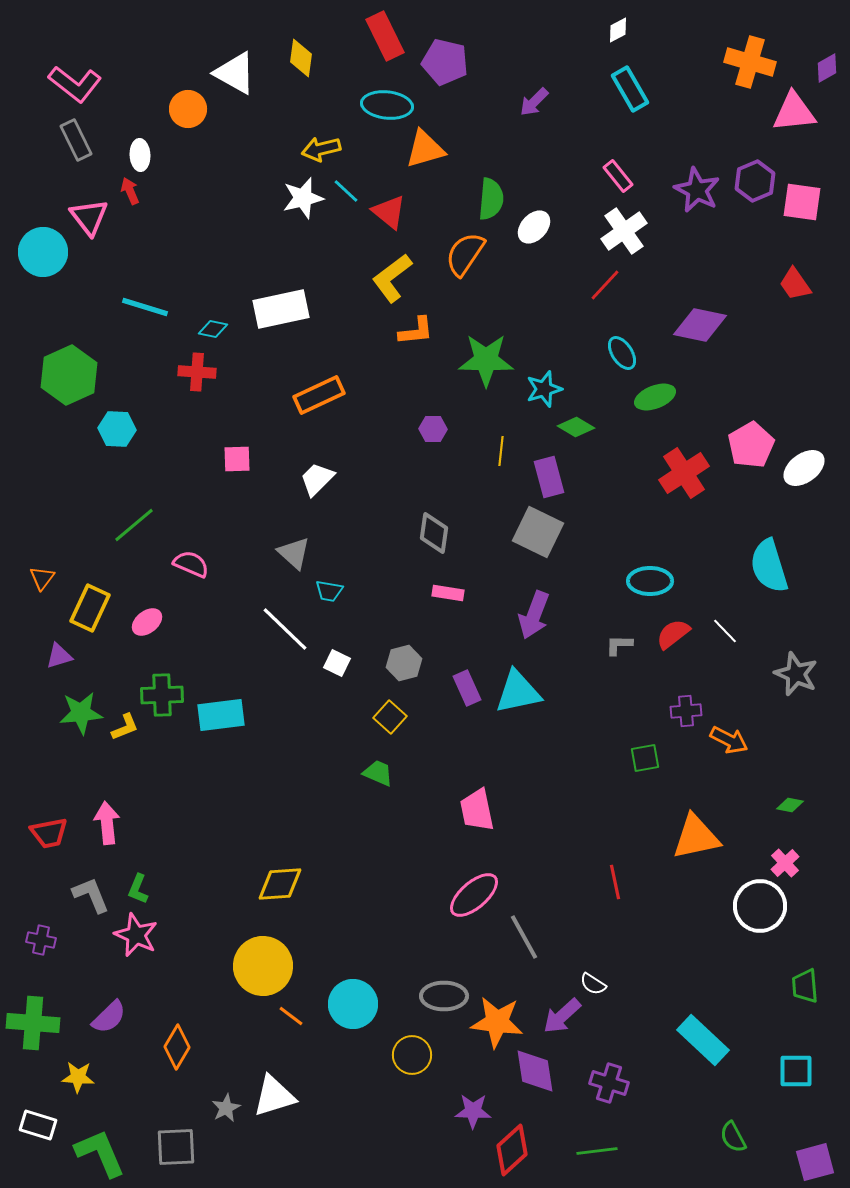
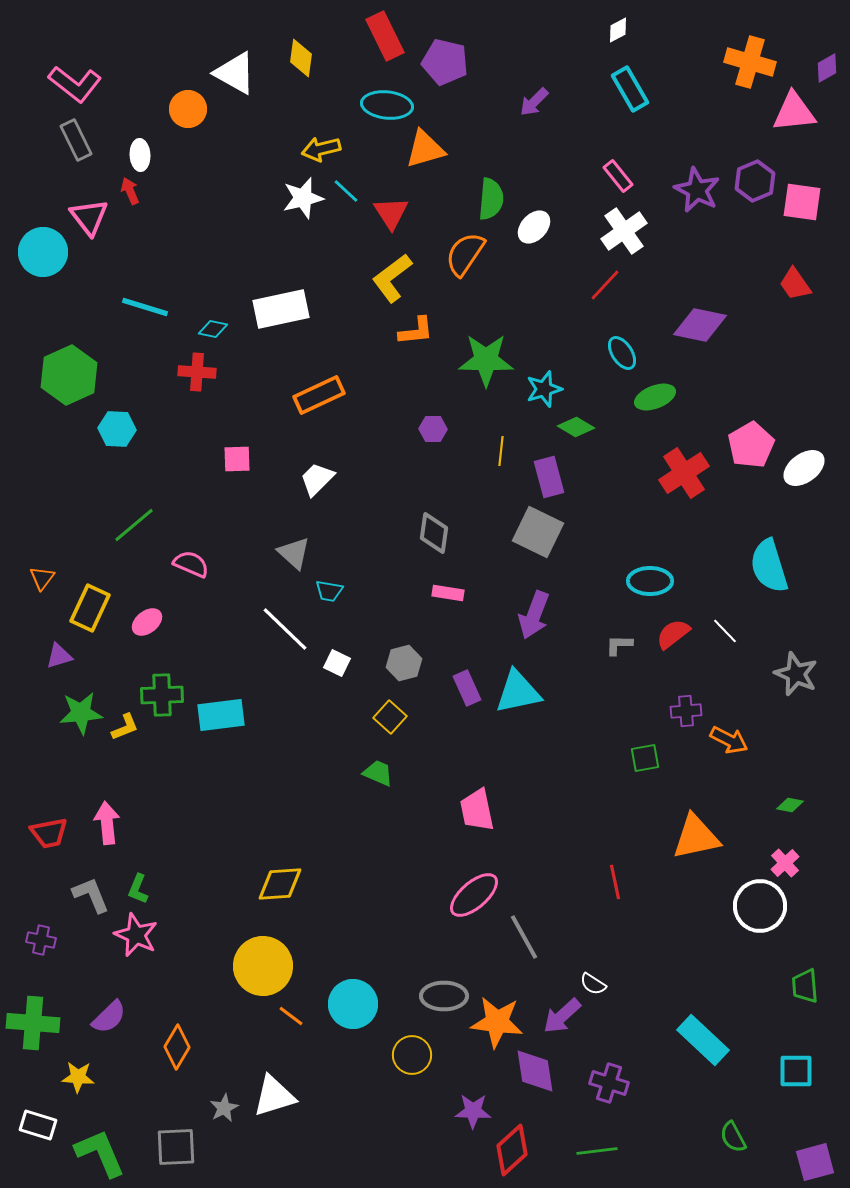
red triangle at (389, 212): moved 2 px right, 1 px down; rotated 18 degrees clockwise
gray star at (226, 1108): moved 2 px left
